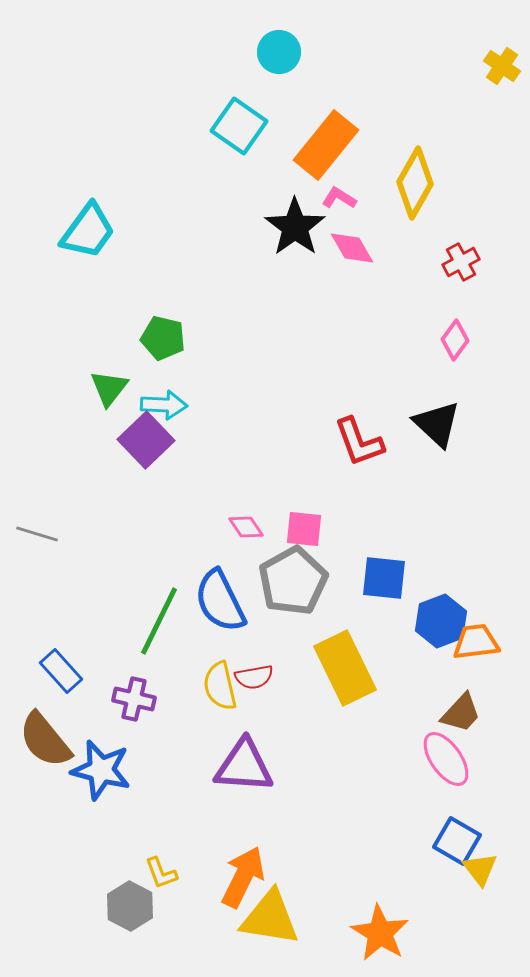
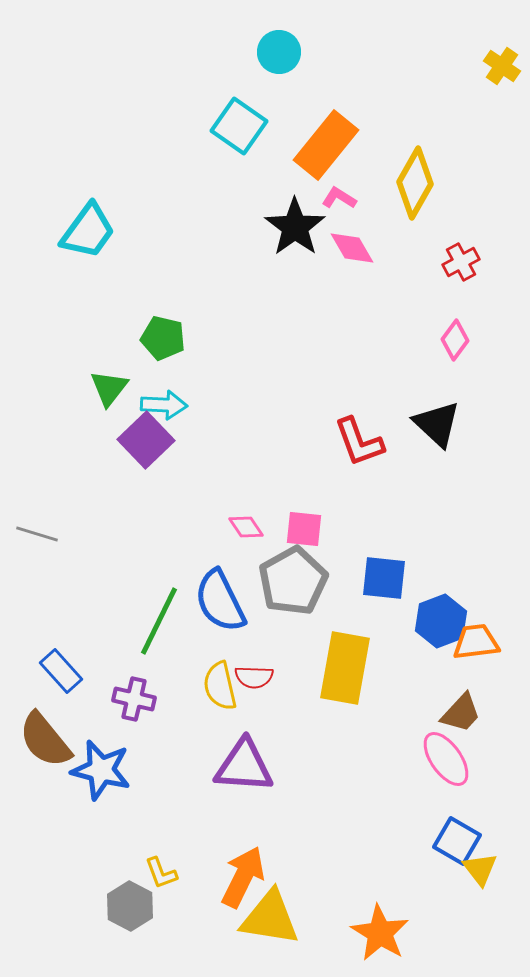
yellow rectangle at (345, 668): rotated 36 degrees clockwise
red semicircle at (254, 677): rotated 12 degrees clockwise
